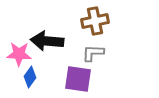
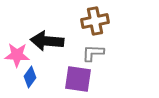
pink star: moved 2 px left, 1 px down
